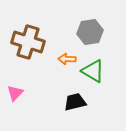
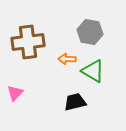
gray hexagon: rotated 20 degrees clockwise
brown cross: rotated 24 degrees counterclockwise
